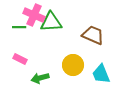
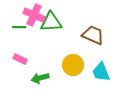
cyan trapezoid: moved 2 px up
